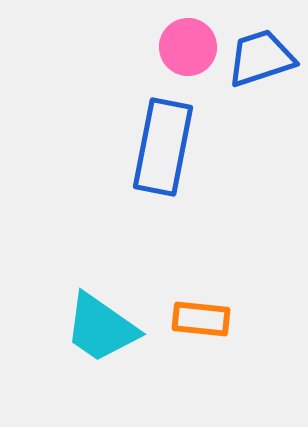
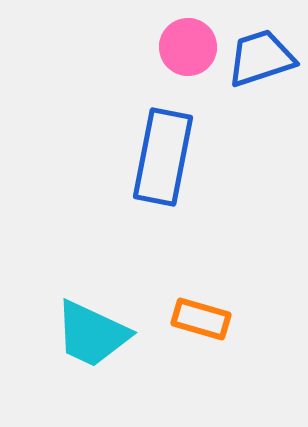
blue rectangle: moved 10 px down
orange rectangle: rotated 10 degrees clockwise
cyan trapezoid: moved 9 px left, 6 px down; rotated 10 degrees counterclockwise
